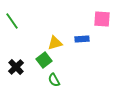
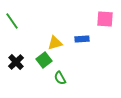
pink square: moved 3 px right
black cross: moved 5 px up
green semicircle: moved 6 px right, 2 px up
